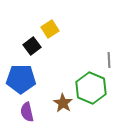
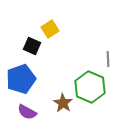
black square: rotated 30 degrees counterclockwise
gray line: moved 1 px left, 1 px up
blue pentagon: rotated 20 degrees counterclockwise
green hexagon: moved 1 px left, 1 px up
purple semicircle: rotated 48 degrees counterclockwise
